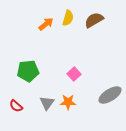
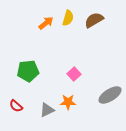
orange arrow: moved 1 px up
gray triangle: moved 7 px down; rotated 28 degrees clockwise
